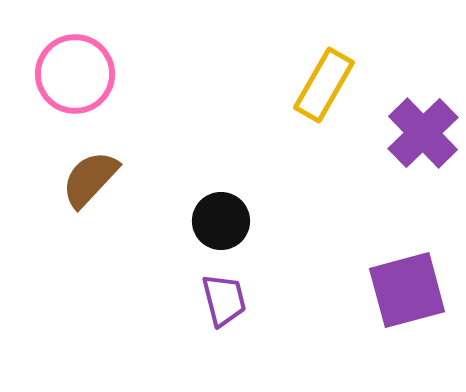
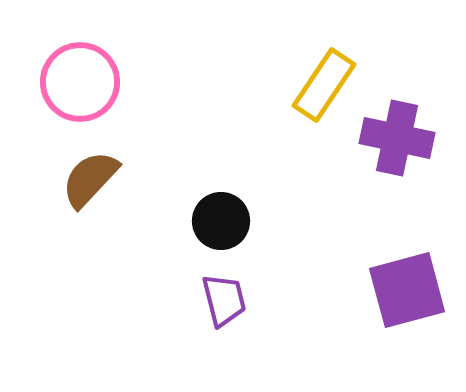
pink circle: moved 5 px right, 8 px down
yellow rectangle: rotated 4 degrees clockwise
purple cross: moved 26 px left, 5 px down; rotated 34 degrees counterclockwise
